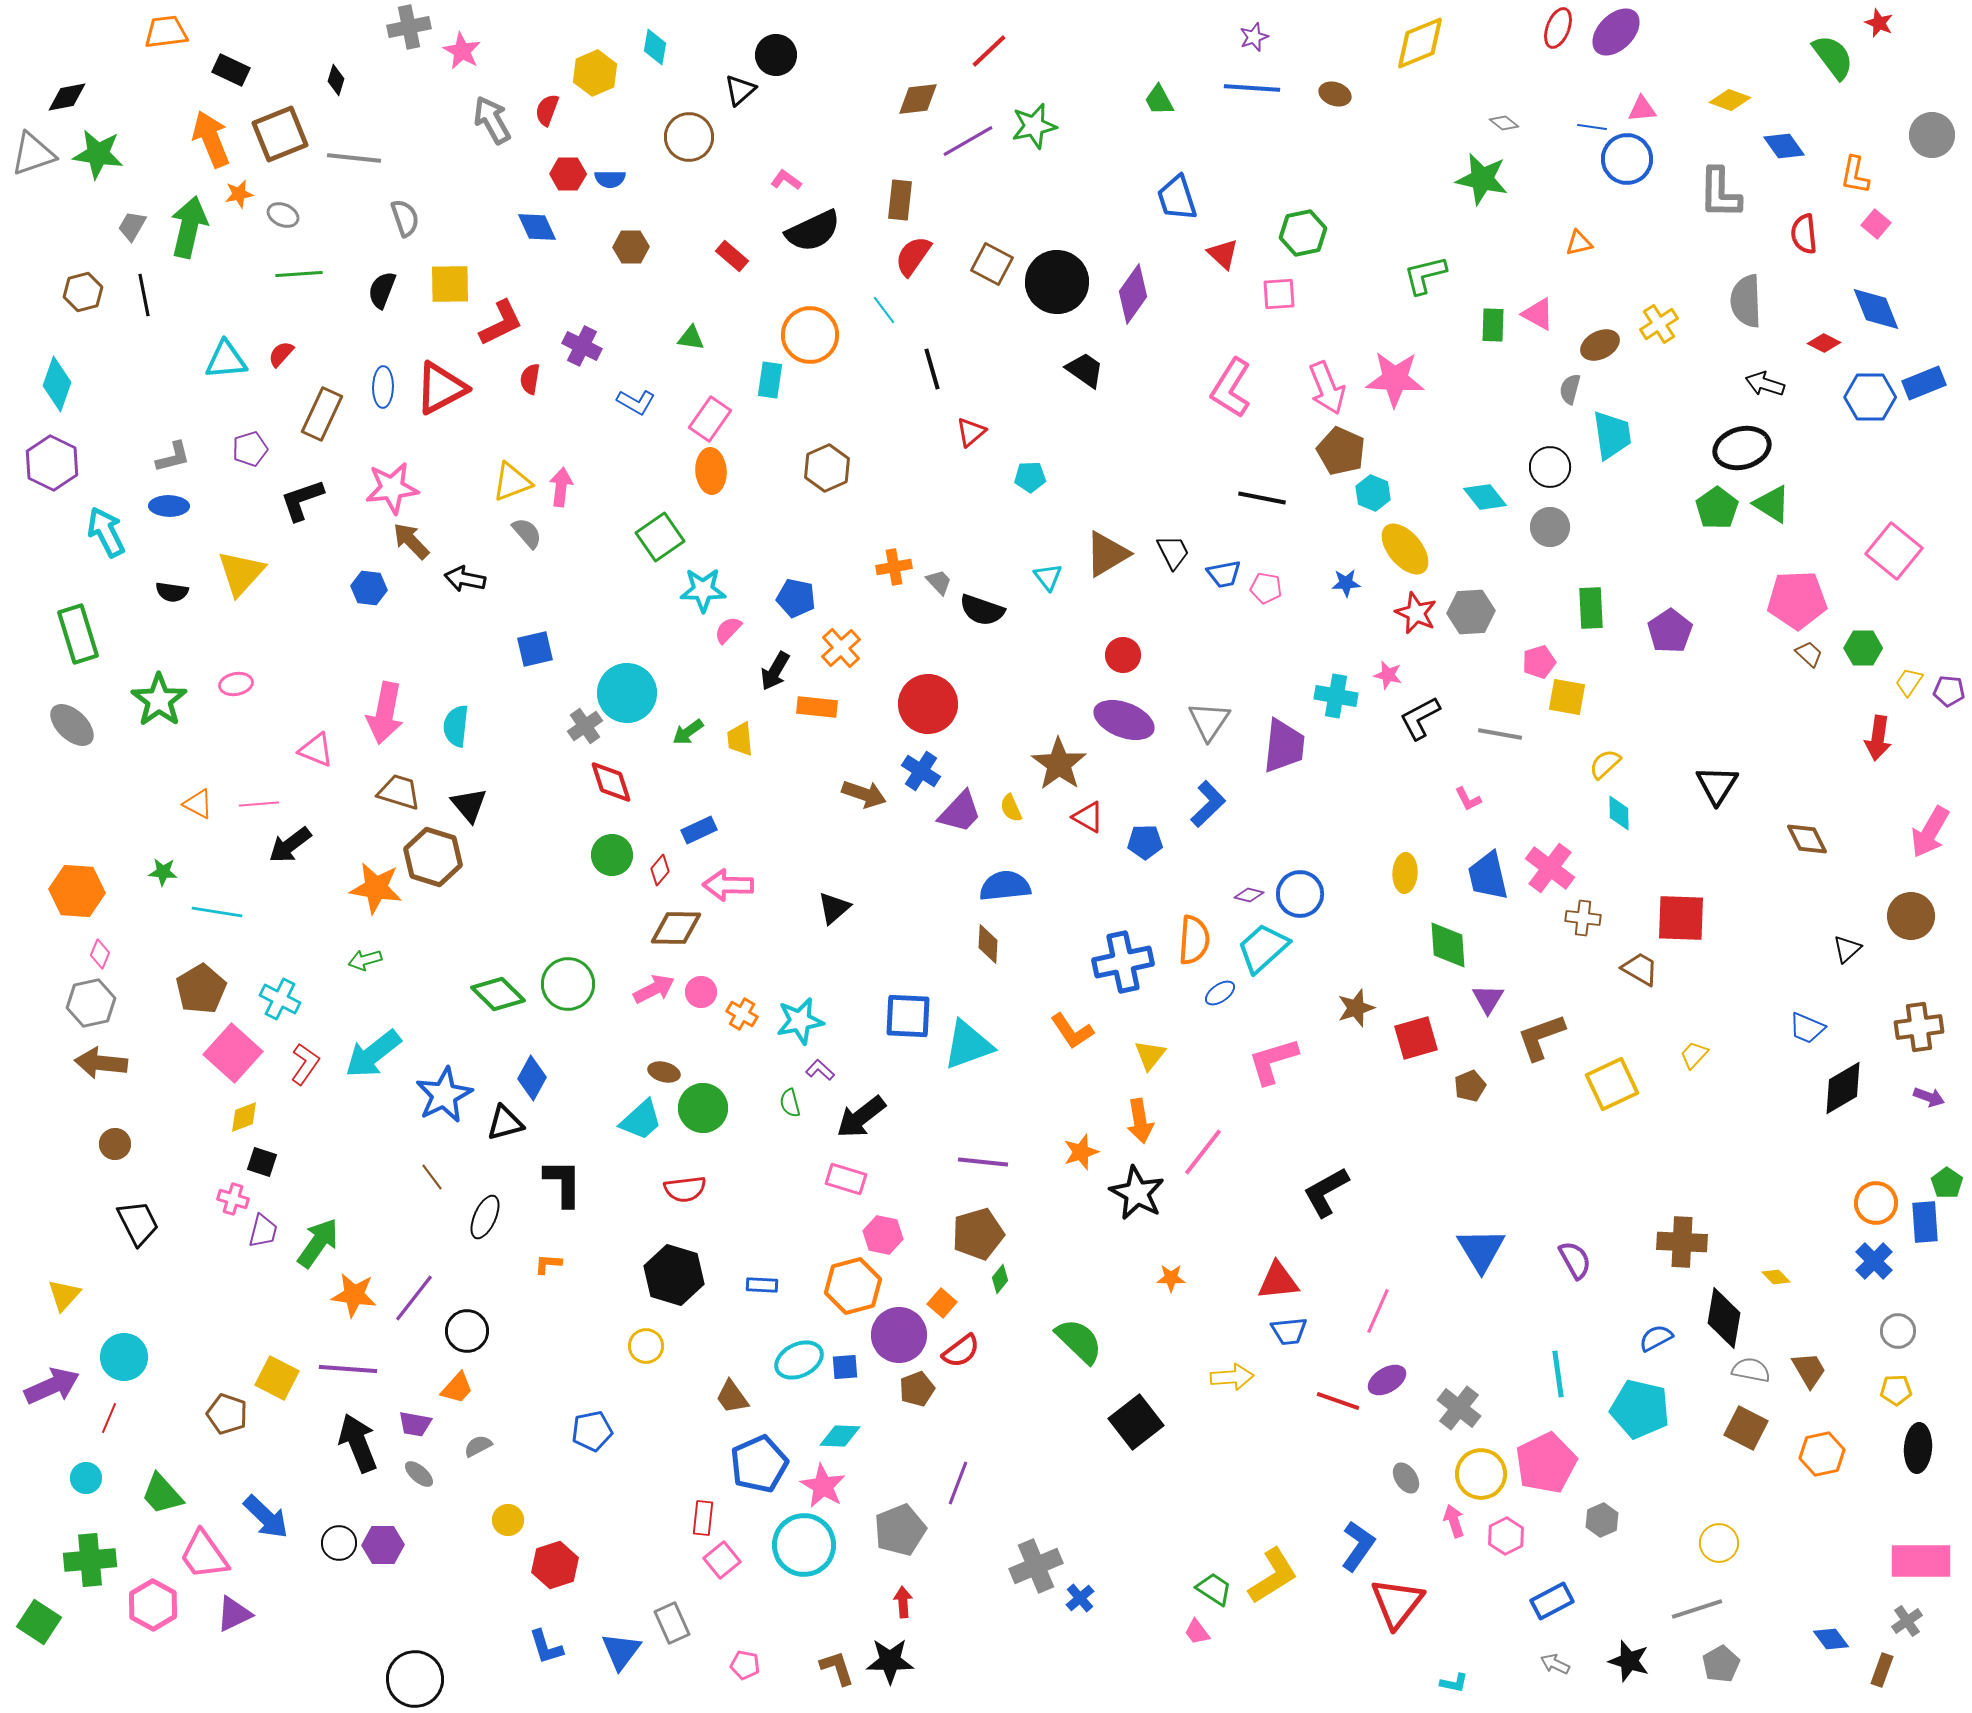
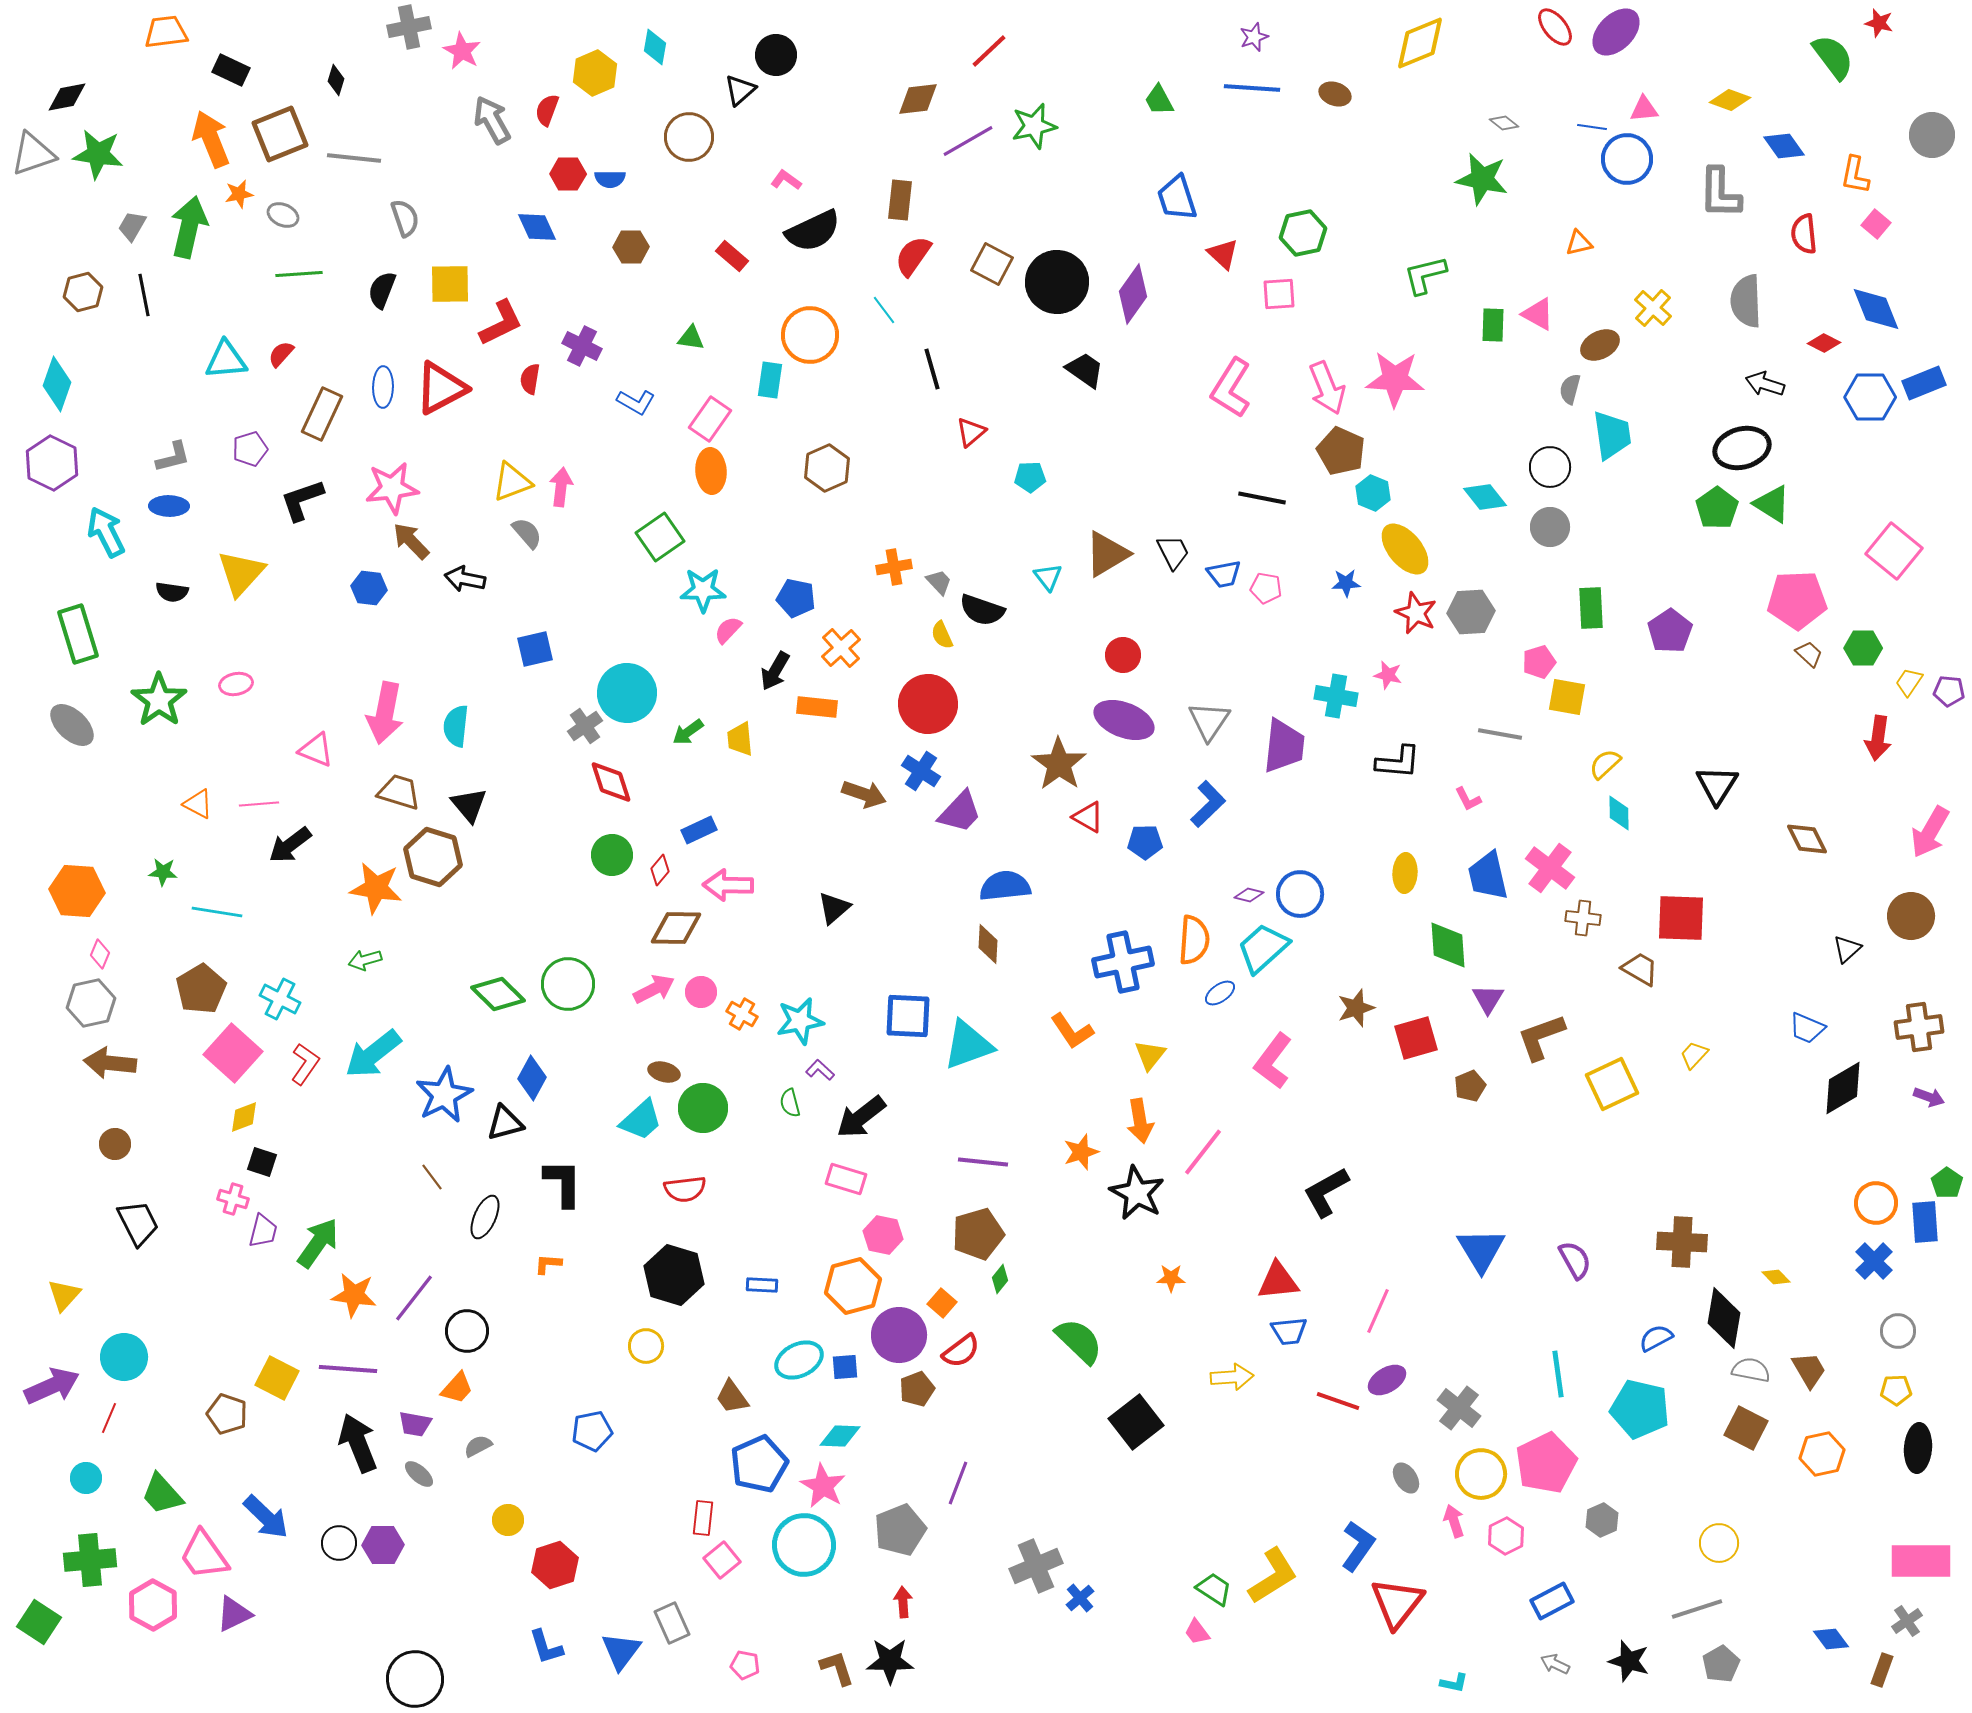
red star at (1879, 23): rotated 8 degrees counterclockwise
red ellipse at (1558, 28): moved 3 px left, 1 px up; rotated 60 degrees counterclockwise
pink triangle at (1642, 109): moved 2 px right
yellow cross at (1659, 324): moved 6 px left, 16 px up; rotated 15 degrees counterclockwise
black L-shape at (1420, 718): moved 22 px left, 44 px down; rotated 147 degrees counterclockwise
yellow semicircle at (1011, 808): moved 69 px left, 173 px up
pink L-shape at (1273, 1061): rotated 36 degrees counterclockwise
brown arrow at (101, 1063): moved 9 px right
